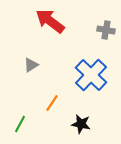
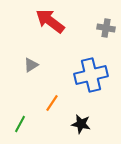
gray cross: moved 2 px up
blue cross: rotated 32 degrees clockwise
